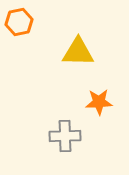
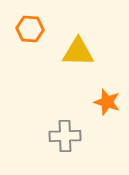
orange hexagon: moved 11 px right, 7 px down; rotated 16 degrees clockwise
orange star: moved 8 px right; rotated 20 degrees clockwise
